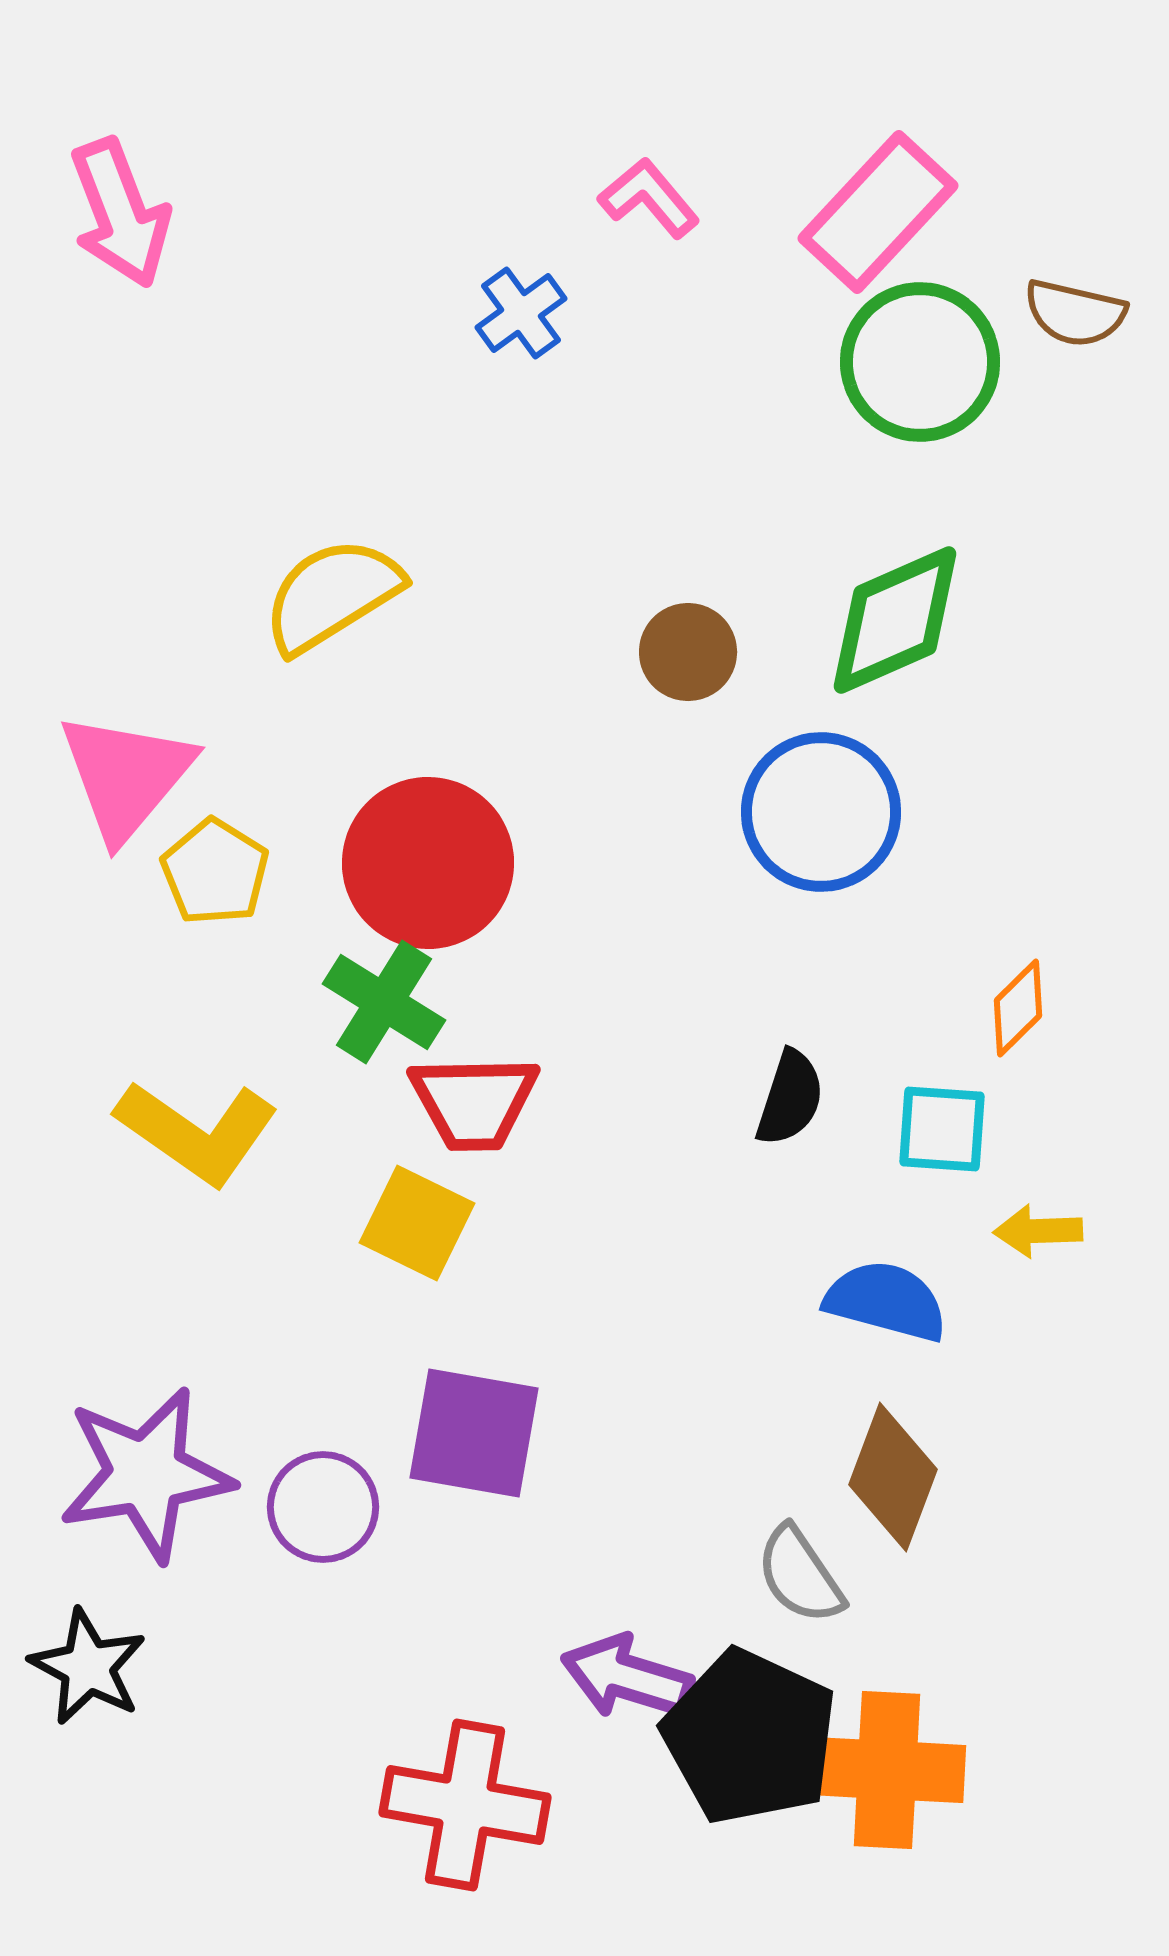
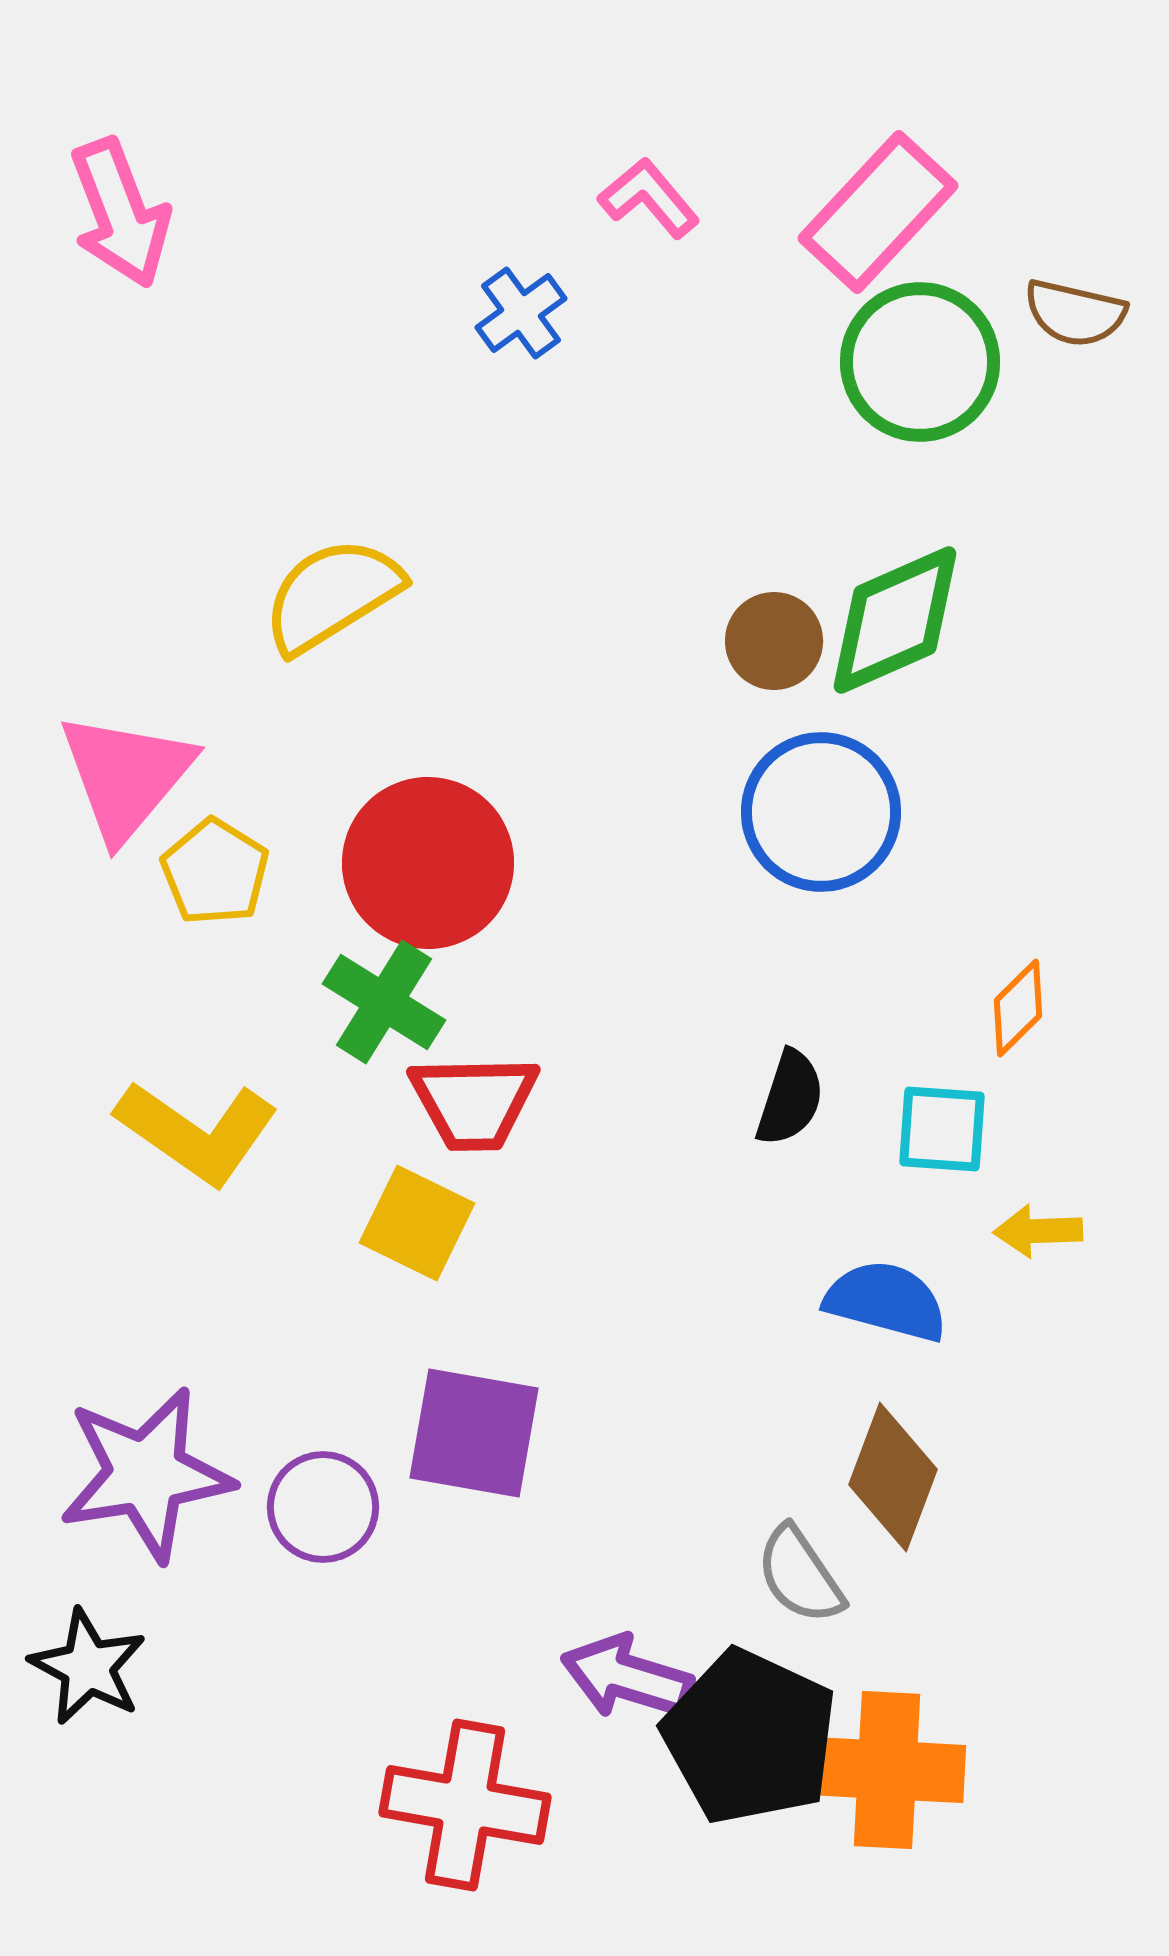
brown circle: moved 86 px right, 11 px up
